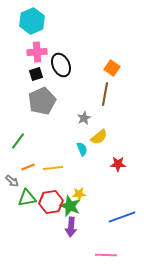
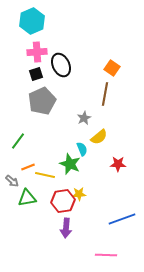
yellow line: moved 8 px left, 7 px down; rotated 18 degrees clockwise
red hexagon: moved 12 px right, 1 px up
green star: moved 42 px up
blue line: moved 2 px down
purple arrow: moved 5 px left, 1 px down
